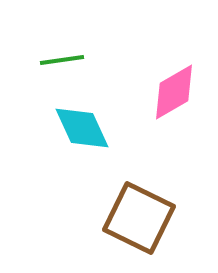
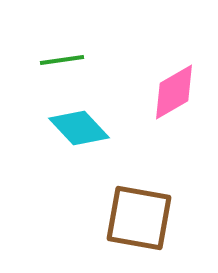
cyan diamond: moved 3 px left; rotated 18 degrees counterclockwise
brown square: rotated 16 degrees counterclockwise
